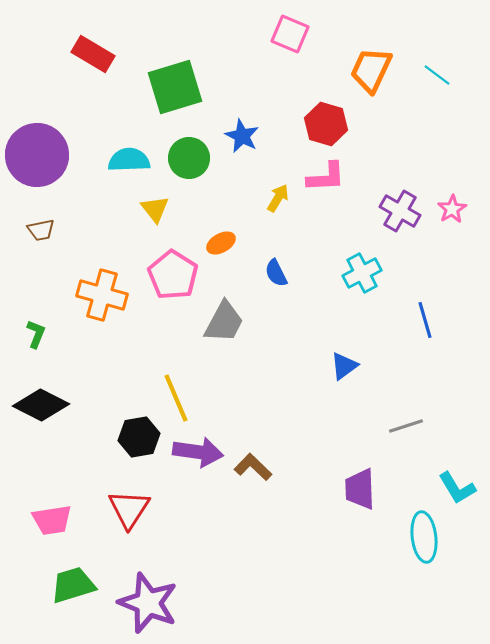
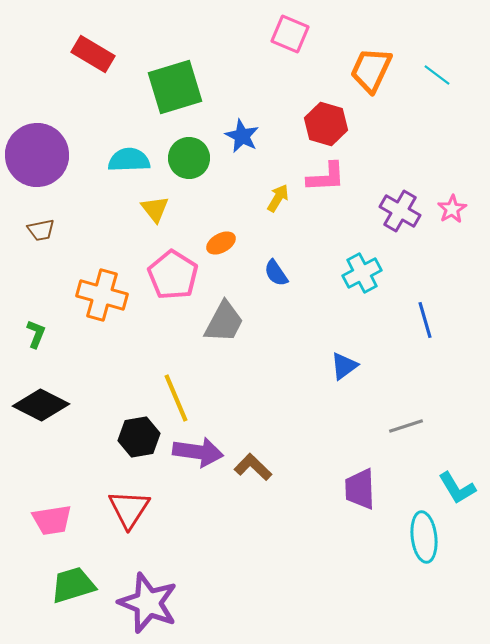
blue semicircle: rotated 8 degrees counterclockwise
